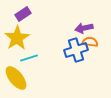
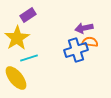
purple rectangle: moved 5 px right, 1 px down
